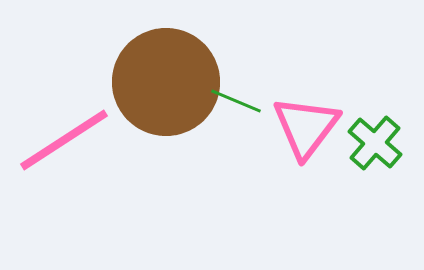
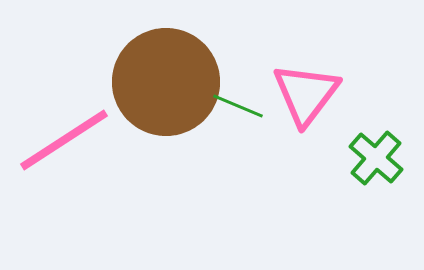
green line: moved 2 px right, 5 px down
pink triangle: moved 33 px up
green cross: moved 1 px right, 15 px down
